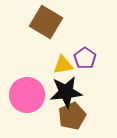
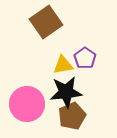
brown square: rotated 24 degrees clockwise
pink circle: moved 9 px down
